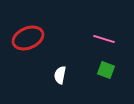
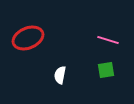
pink line: moved 4 px right, 1 px down
green square: rotated 30 degrees counterclockwise
